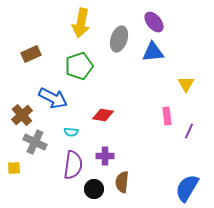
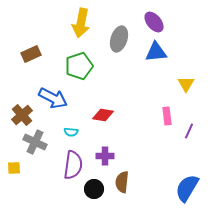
blue triangle: moved 3 px right
